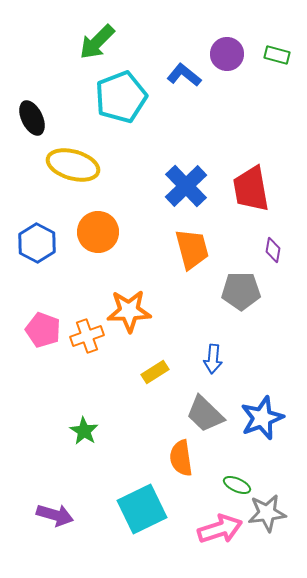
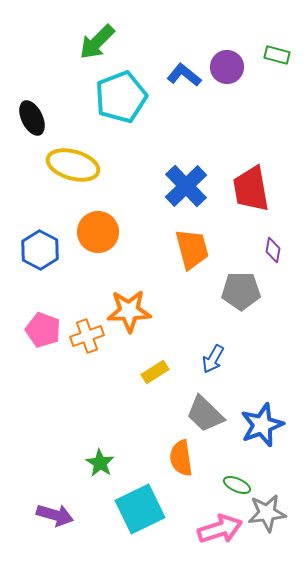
purple circle: moved 13 px down
blue hexagon: moved 3 px right, 7 px down
blue arrow: rotated 24 degrees clockwise
blue star: moved 7 px down
green star: moved 16 px right, 32 px down
cyan square: moved 2 px left
